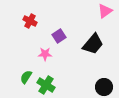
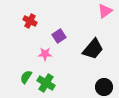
black trapezoid: moved 5 px down
green cross: moved 2 px up
